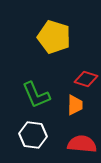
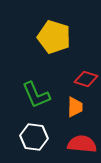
orange trapezoid: moved 2 px down
white hexagon: moved 1 px right, 2 px down
